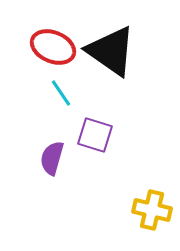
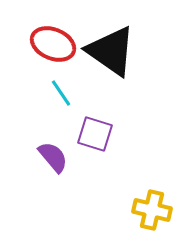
red ellipse: moved 3 px up
purple square: moved 1 px up
purple semicircle: moved 1 px right, 1 px up; rotated 124 degrees clockwise
